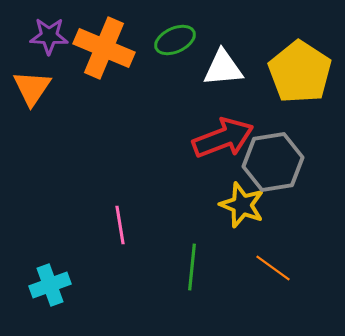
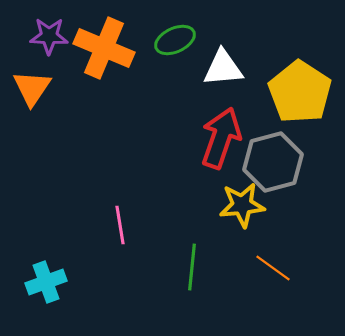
yellow pentagon: moved 20 px down
red arrow: moved 2 px left; rotated 50 degrees counterclockwise
gray hexagon: rotated 6 degrees counterclockwise
yellow star: rotated 27 degrees counterclockwise
cyan cross: moved 4 px left, 3 px up
